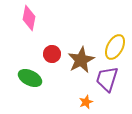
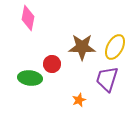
pink diamond: moved 1 px left
red circle: moved 10 px down
brown star: moved 1 px right, 13 px up; rotated 28 degrees clockwise
green ellipse: rotated 20 degrees counterclockwise
orange star: moved 7 px left, 2 px up
